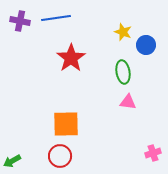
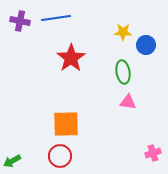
yellow star: rotated 18 degrees counterclockwise
